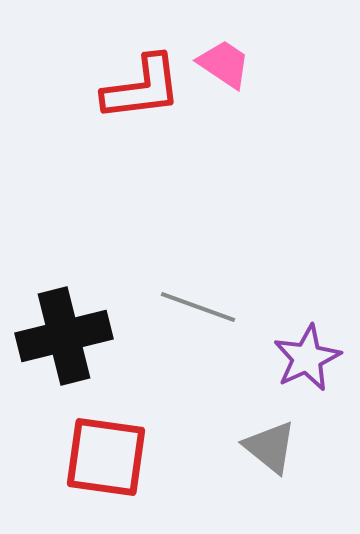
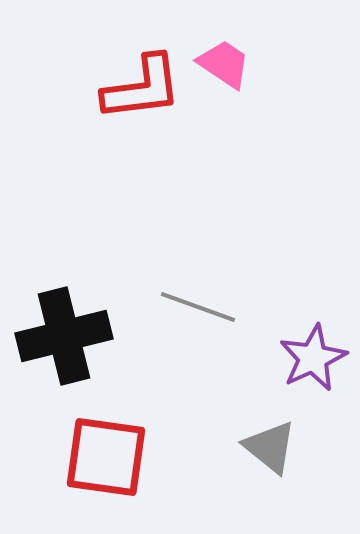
purple star: moved 6 px right
